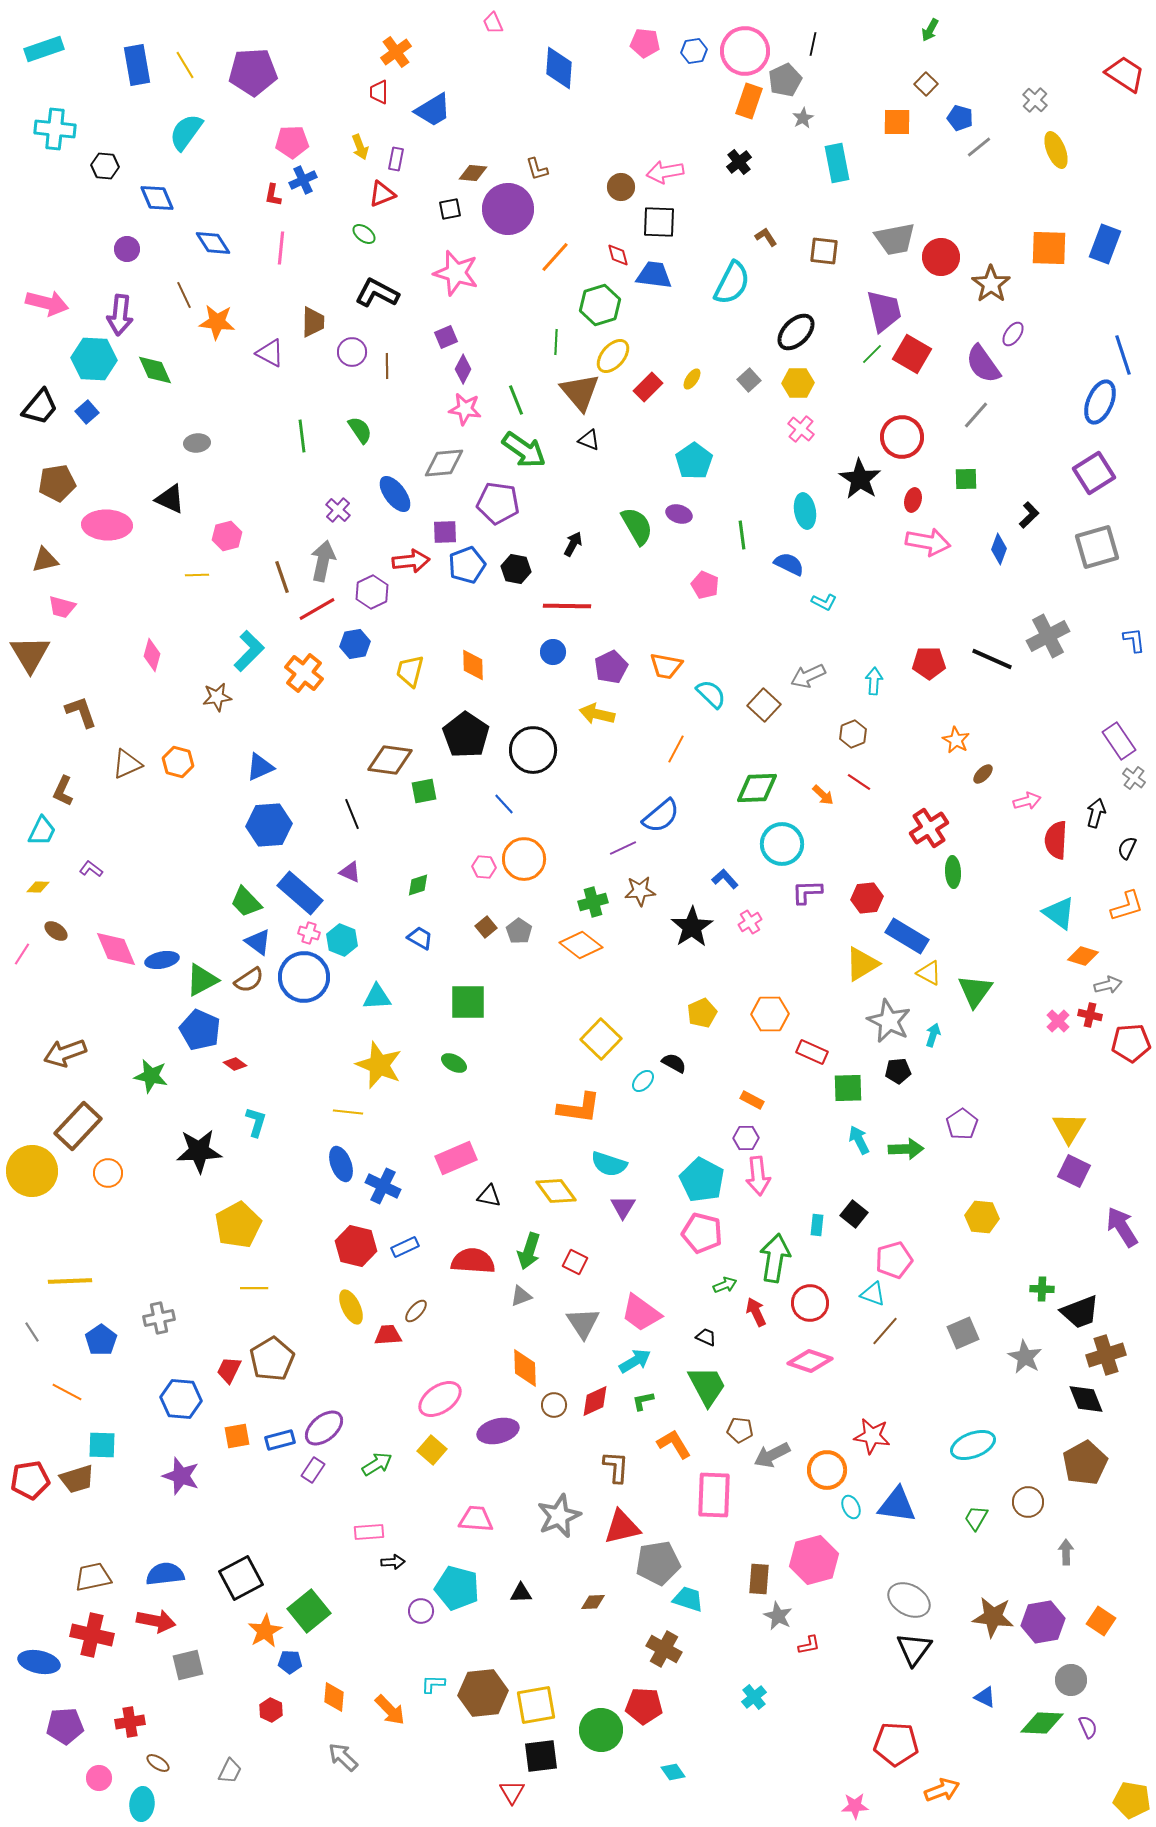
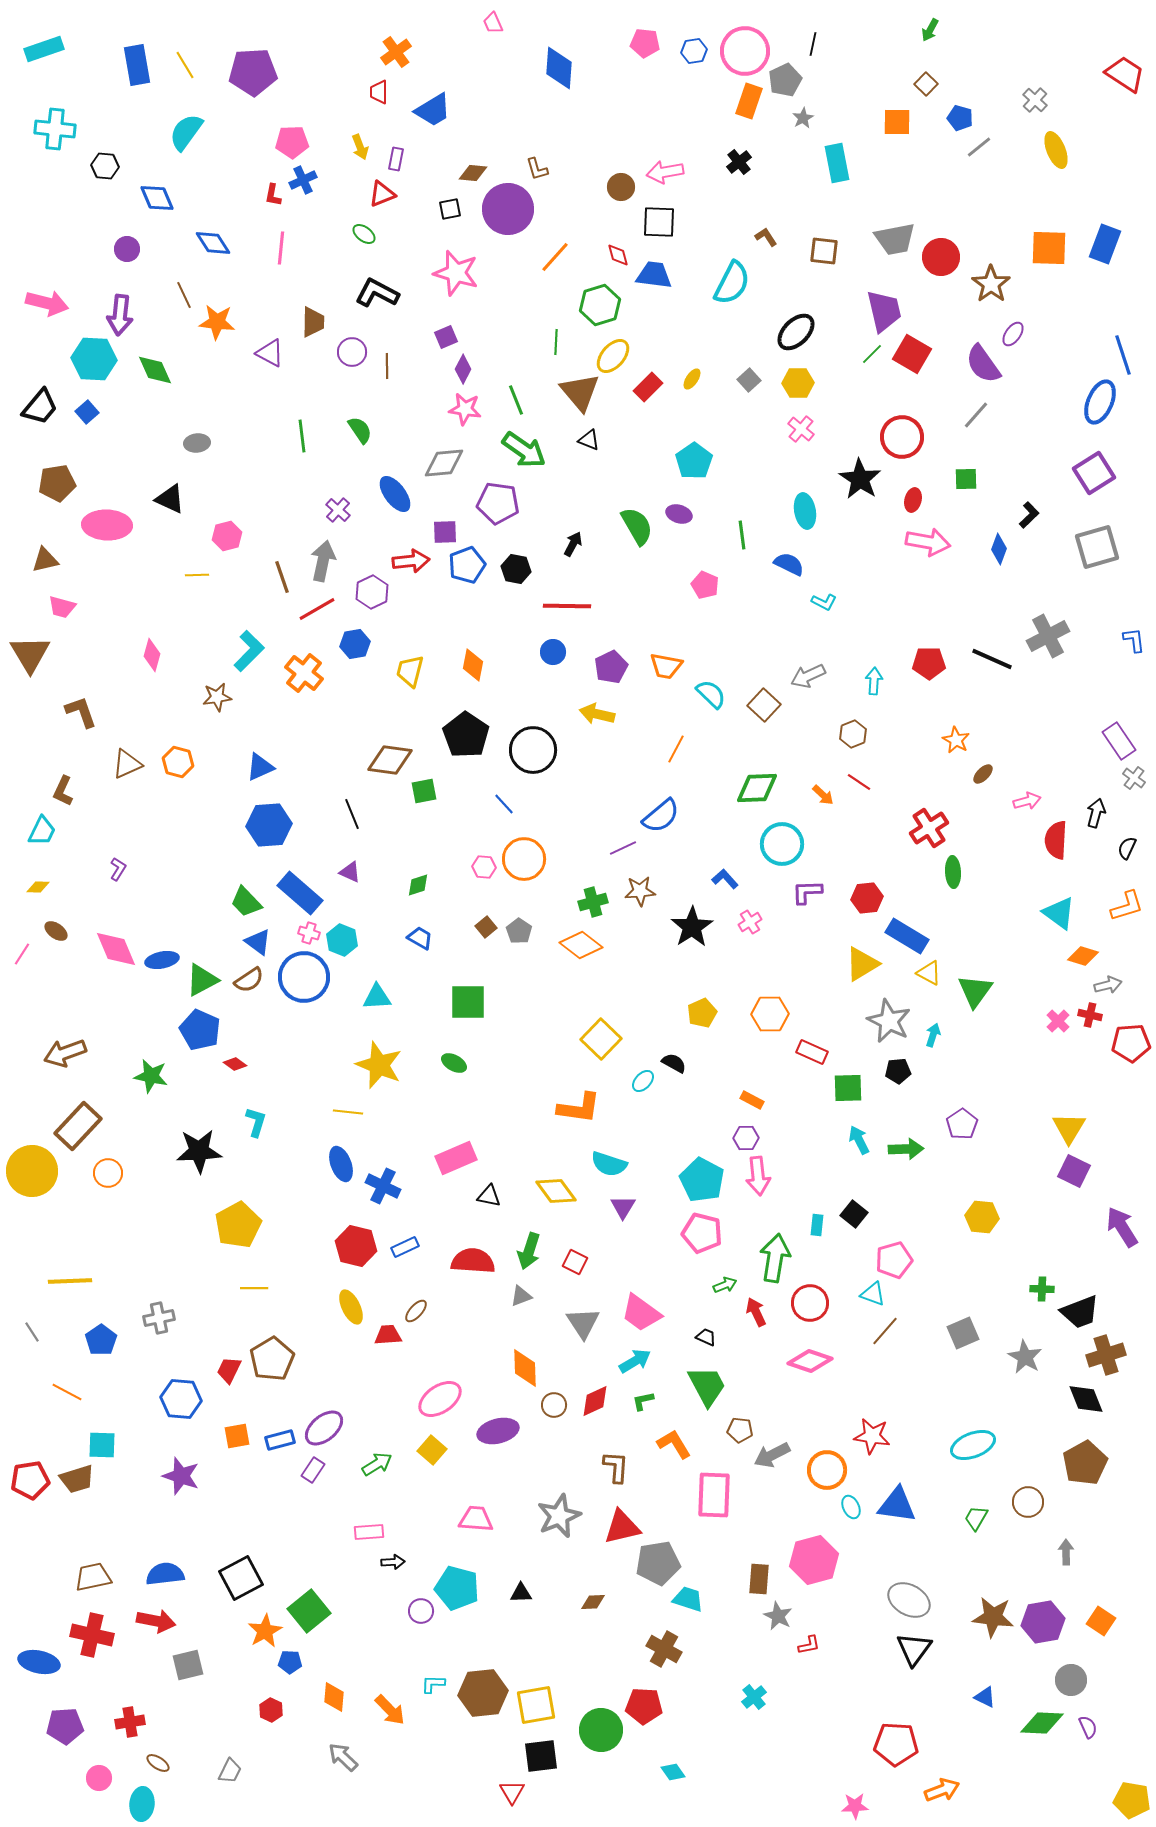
orange diamond at (473, 665): rotated 12 degrees clockwise
purple L-shape at (91, 869): moved 27 px right; rotated 85 degrees clockwise
